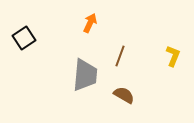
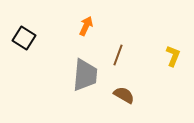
orange arrow: moved 4 px left, 3 px down
black square: rotated 25 degrees counterclockwise
brown line: moved 2 px left, 1 px up
